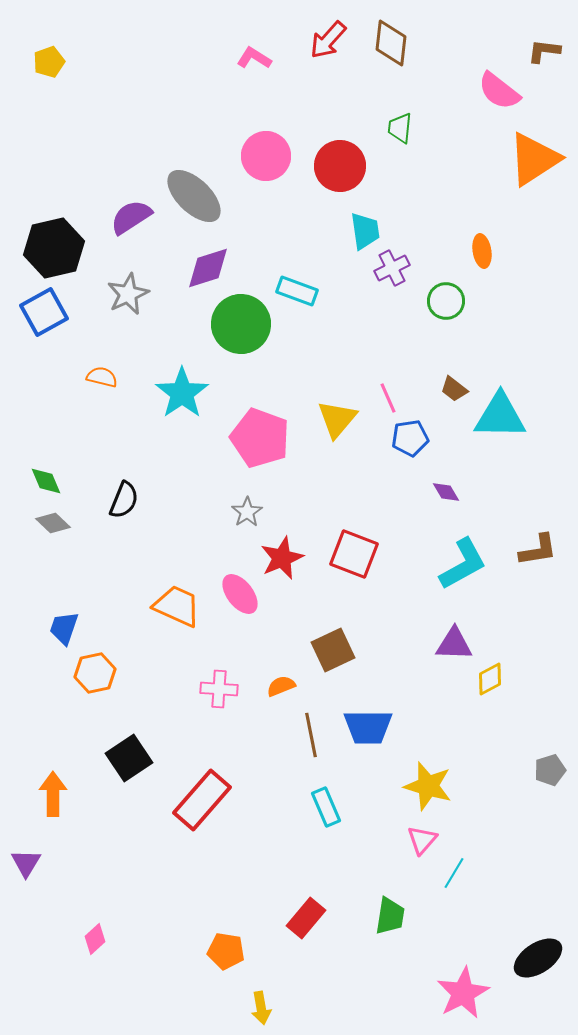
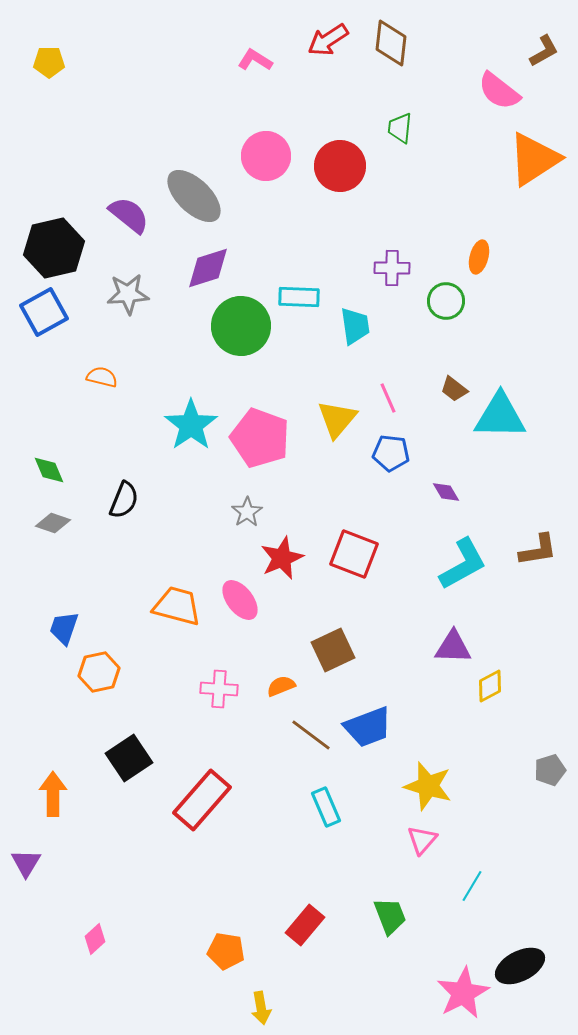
red arrow at (328, 40): rotated 15 degrees clockwise
brown L-shape at (544, 51): rotated 144 degrees clockwise
pink L-shape at (254, 58): moved 1 px right, 2 px down
yellow pentagon at (49, 62): rotated 20 degrees clockwise
purple semicircle at (131, 217): moved 2 px left, 2 px up; rotated 72 degrees clockwise
cyan trapezoid at (365, 231): moved 10 px left, 95 px down
orange ellipse at (482, 251): moved 3 px left, 6 px down; rotated 24 degrees clockwise
purple cross at (392, 268): rotated 28 degrees clockwise
cyan rectangle at (297, 291): moved 2 px right, 6 px down; rotated 18 degrees counterclockwise
gray star at (128, 294): rotated 21 degrees clockwise
green circle at (241, 324): moved 2 px down
cyan star at (182, 393): moved 9 px right, 32 px down
blue pentagon at (410, 438): moved 19 px left, 15 px down; rotated 15 degrees clockwise
green diamond at (46, 481): moved 3 px right, 11 px up
gray diamond at (53, 523): rotated 24 degrees counterclockwise
pink ellipse at (240, 594): moved 6 px down
orange trapezoid at (177, 606): rotated 9 degrees counterclockwise
purple triangle at (454, 644): moved 1 px left, 3 px down
orange hexagon at (95, 673): moved 4 px right, 1 px up
yellow diamond at (490, 679): moved 7 px down
blue trapezoid at (368, 727): rotated 21 degrees counterclockwise
brown line at (311, 735): rotated 42 degrees counterclockwise
cyan line at (454, 873): moved 18 px right, 13 px down
green trapezoid at (390, 916): rotated 30 degrees counterclockwise
red rectangle at (306, 918): moved 1 px left, 7 px down
black ellipse at (538, 958): moved 18 px left, 8 px down; rotated 6 degrees clockwise
